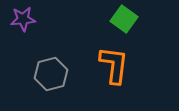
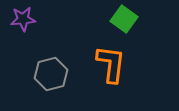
orange L-shape: moved 3 px left, 1 px up
